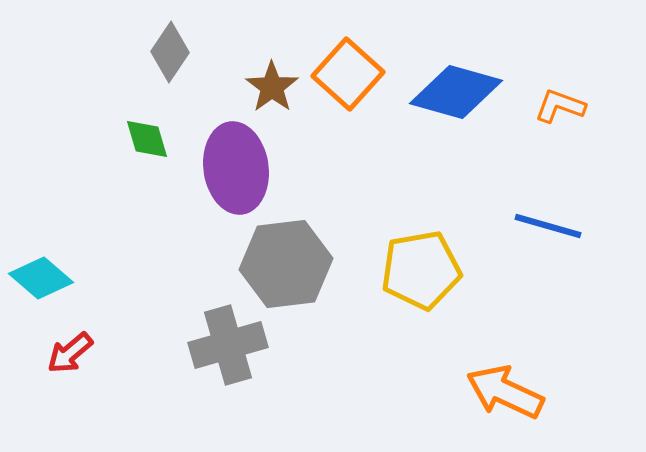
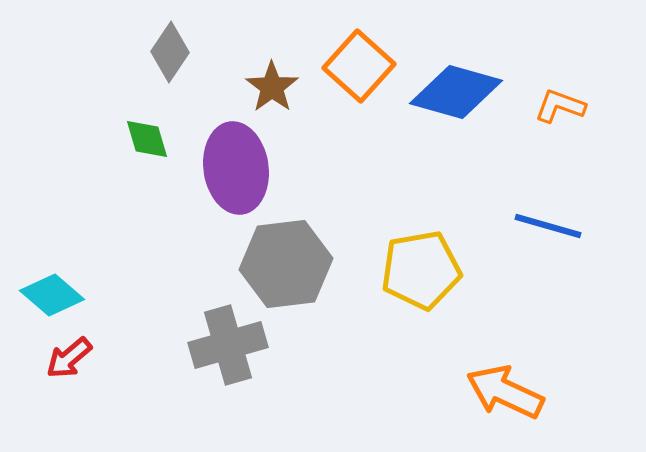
orange square: moved 11 px right, 8 px up
cyan diamond: moved 11 px right, 17 px down
red arrow: moved 1 px left, 5 px down
